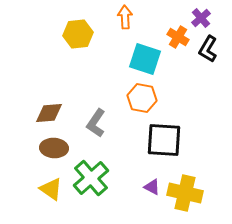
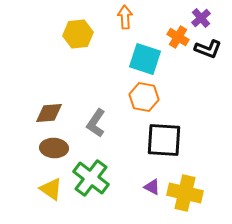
black L-shape: rotated 100 degrees counterclockwise
orange hexagon: moved 2 px right, 1 px up
green cross: rotated 12 degrees counterclockwise
